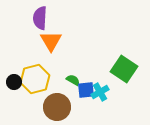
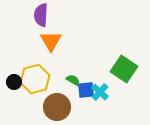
purple semicircle: moved 1 px right, 3 px up
cyan cross: rotated 18 degrees counterclockwise
